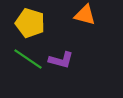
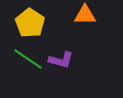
orange triangle: rotated 15 degrees counterclockwise
yellow pentagon: rotated 16 degrees clockwise
